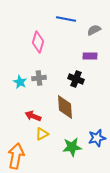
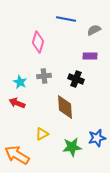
gray cross: moved 5 px right, 2 px up
red arrow: moved 16 px left, 13 px up
orange arrow: moved 1 px right, 1 px up; rotated 70 degrees counterclockwise
